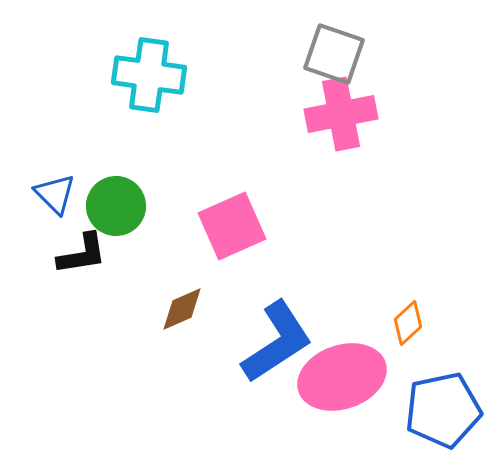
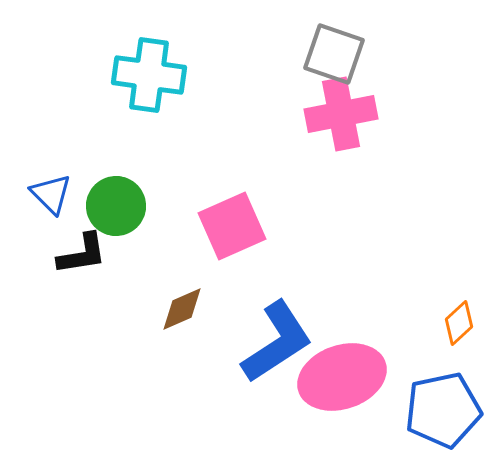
blue triangle: moved 4 px left
orange diamond: moved 51 px right
